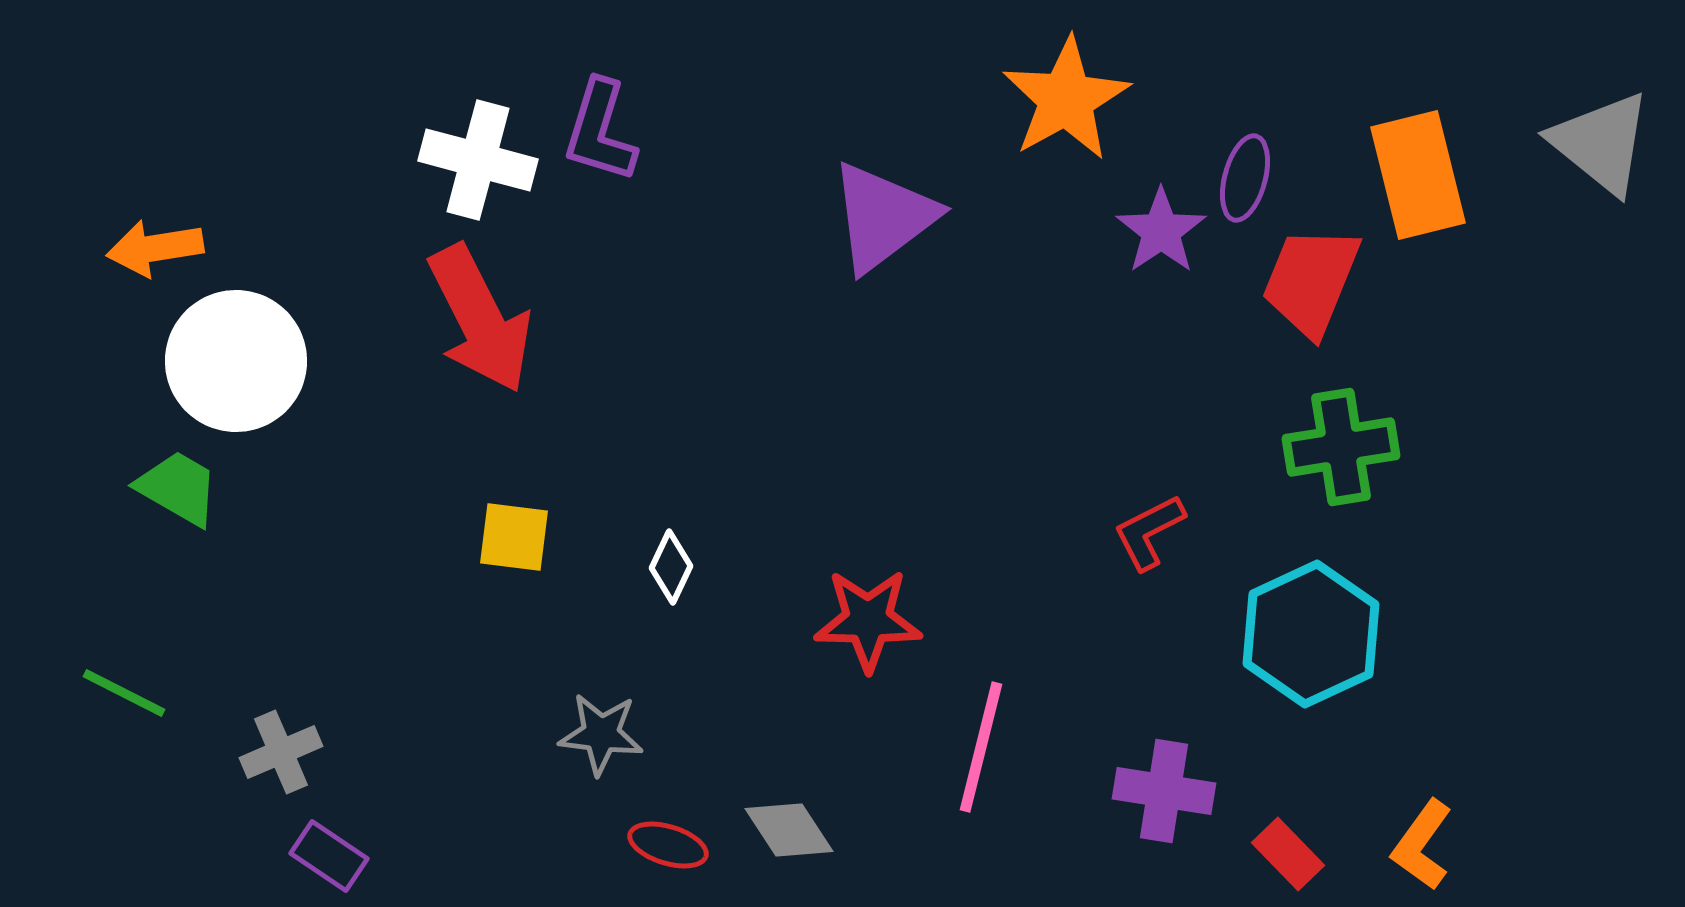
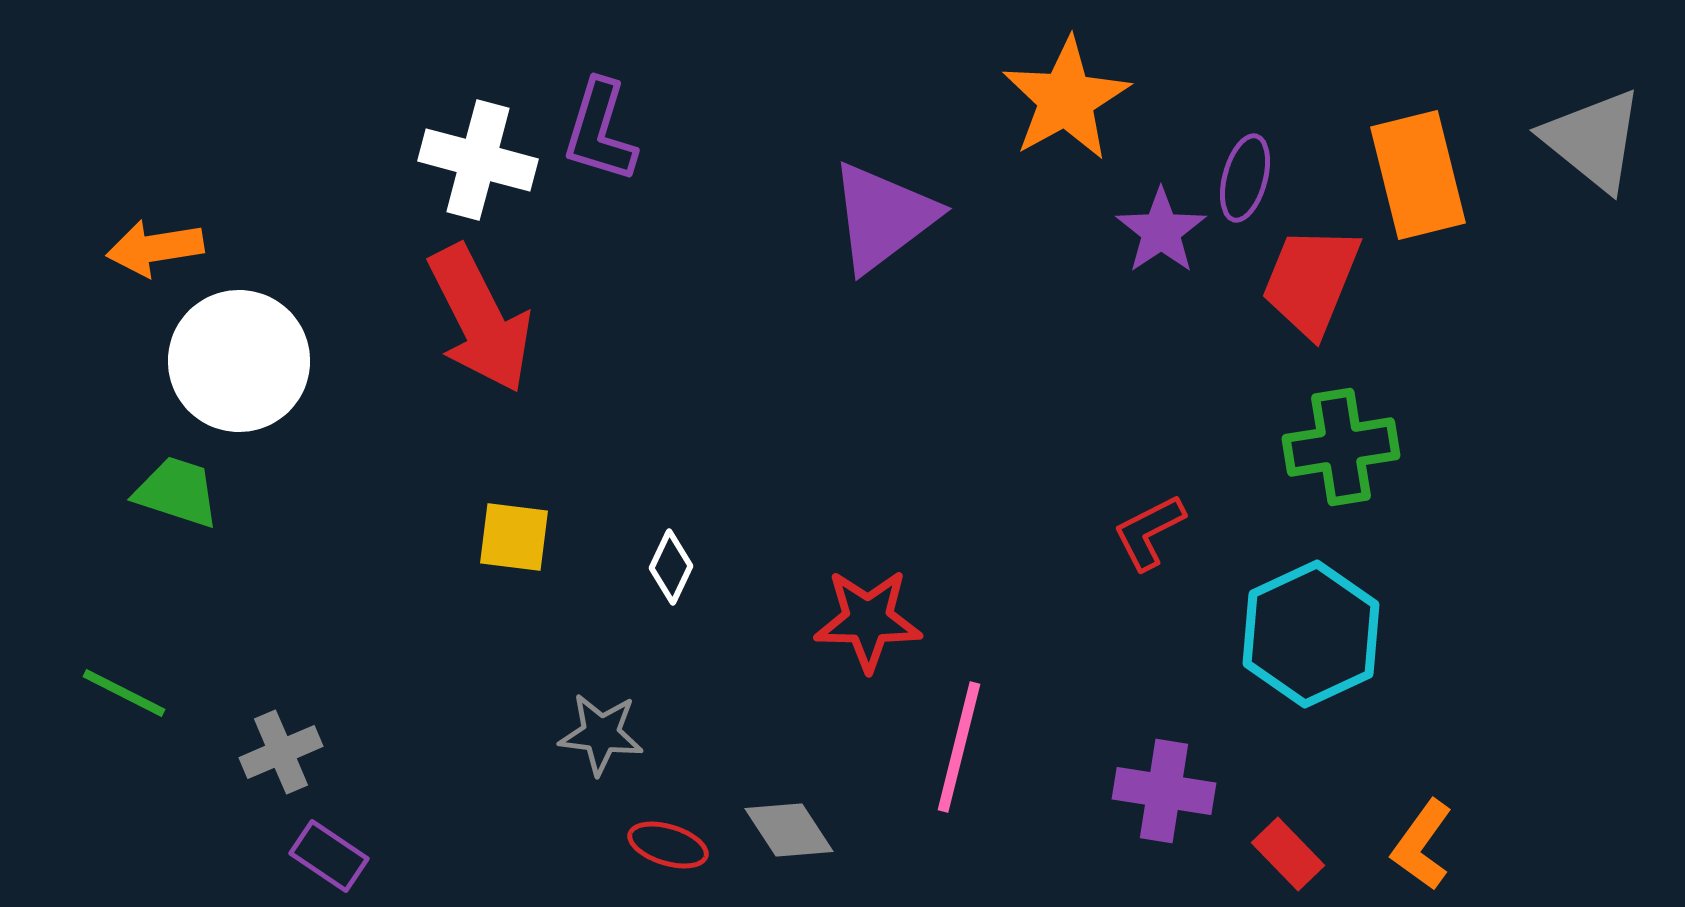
gray triangle: moved 8 px left, 3 px up
white circle: moved 3 px right
green trapezoid: moved 1 px left, 4 px down; rotated 12 degrees counterclockwise
pink line: moved 22 px left
